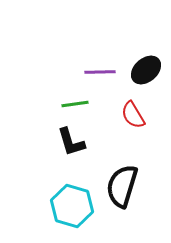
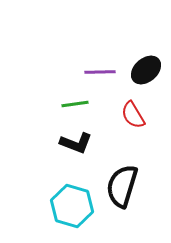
black L-shape: moved 5 px right, 1 px down; rotated 52 degrees counterclockwise
